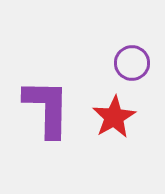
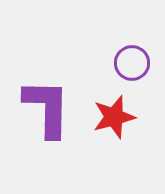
red star: rotated 15 degrees clockwise
